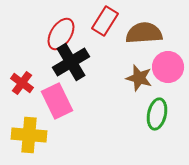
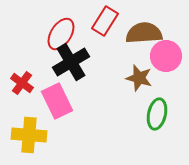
pink circle: moved 2 px left, 11 px up
